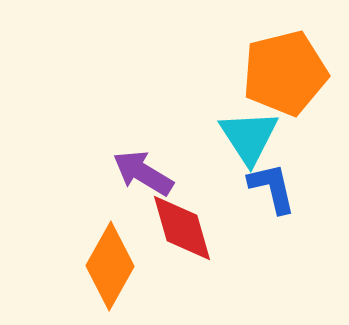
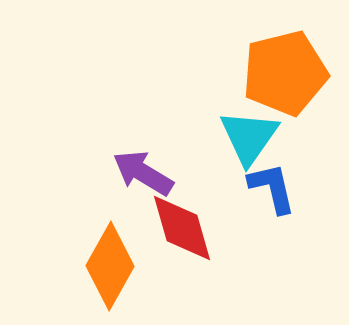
cyan triangle: rotated 8 degrees clockwise
